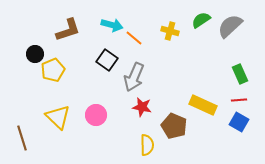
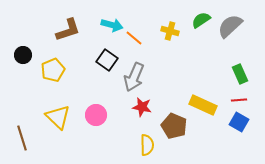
black circle: moved 12 px left, 1 px down
